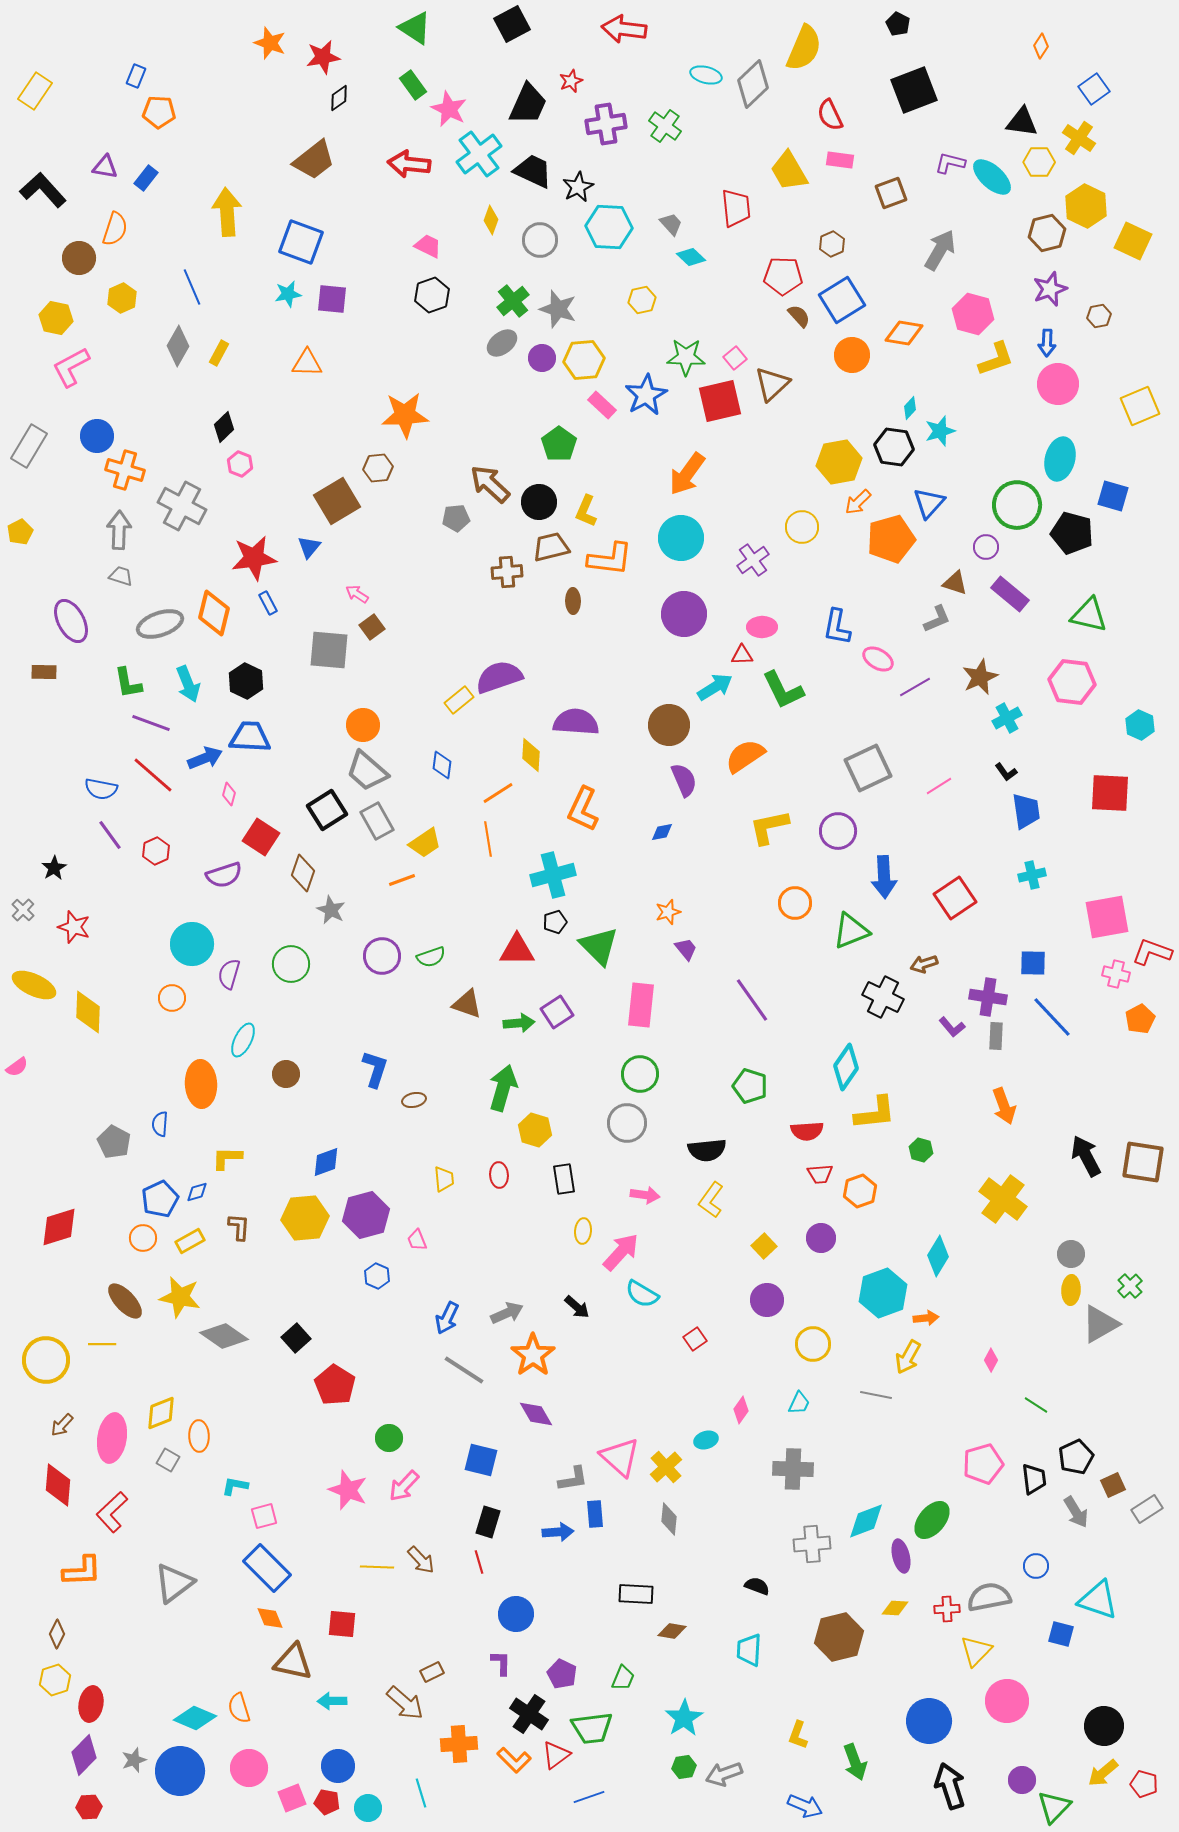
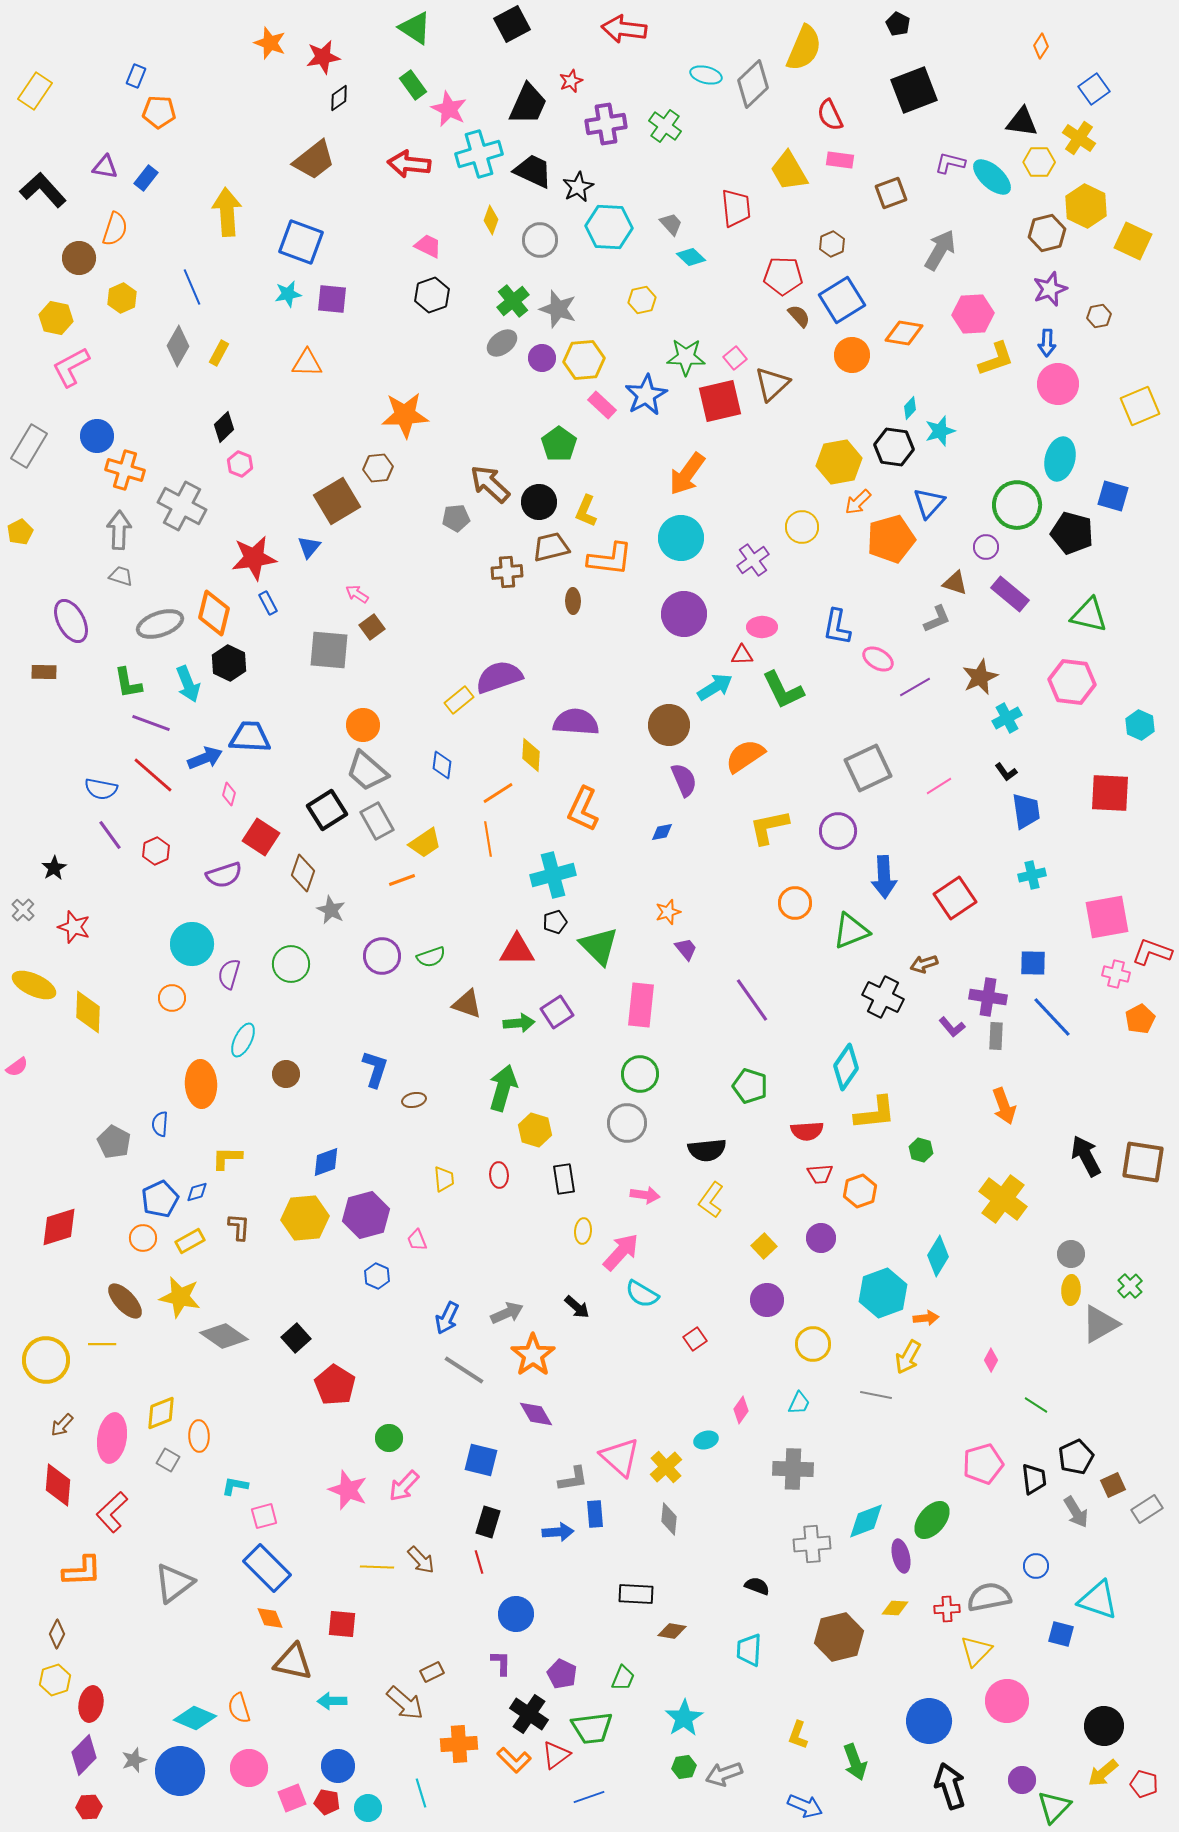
cyan cross at (479, 154): rotated 21 degrees clockwise
pink hexagon at (973, 314): rotated 18 degrees counterclockwise
black hexagon at (246, 681): moved 17 px left, 18 px up
